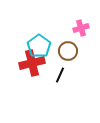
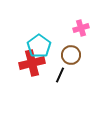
brown circle: moved 3 px right, 4 px down
